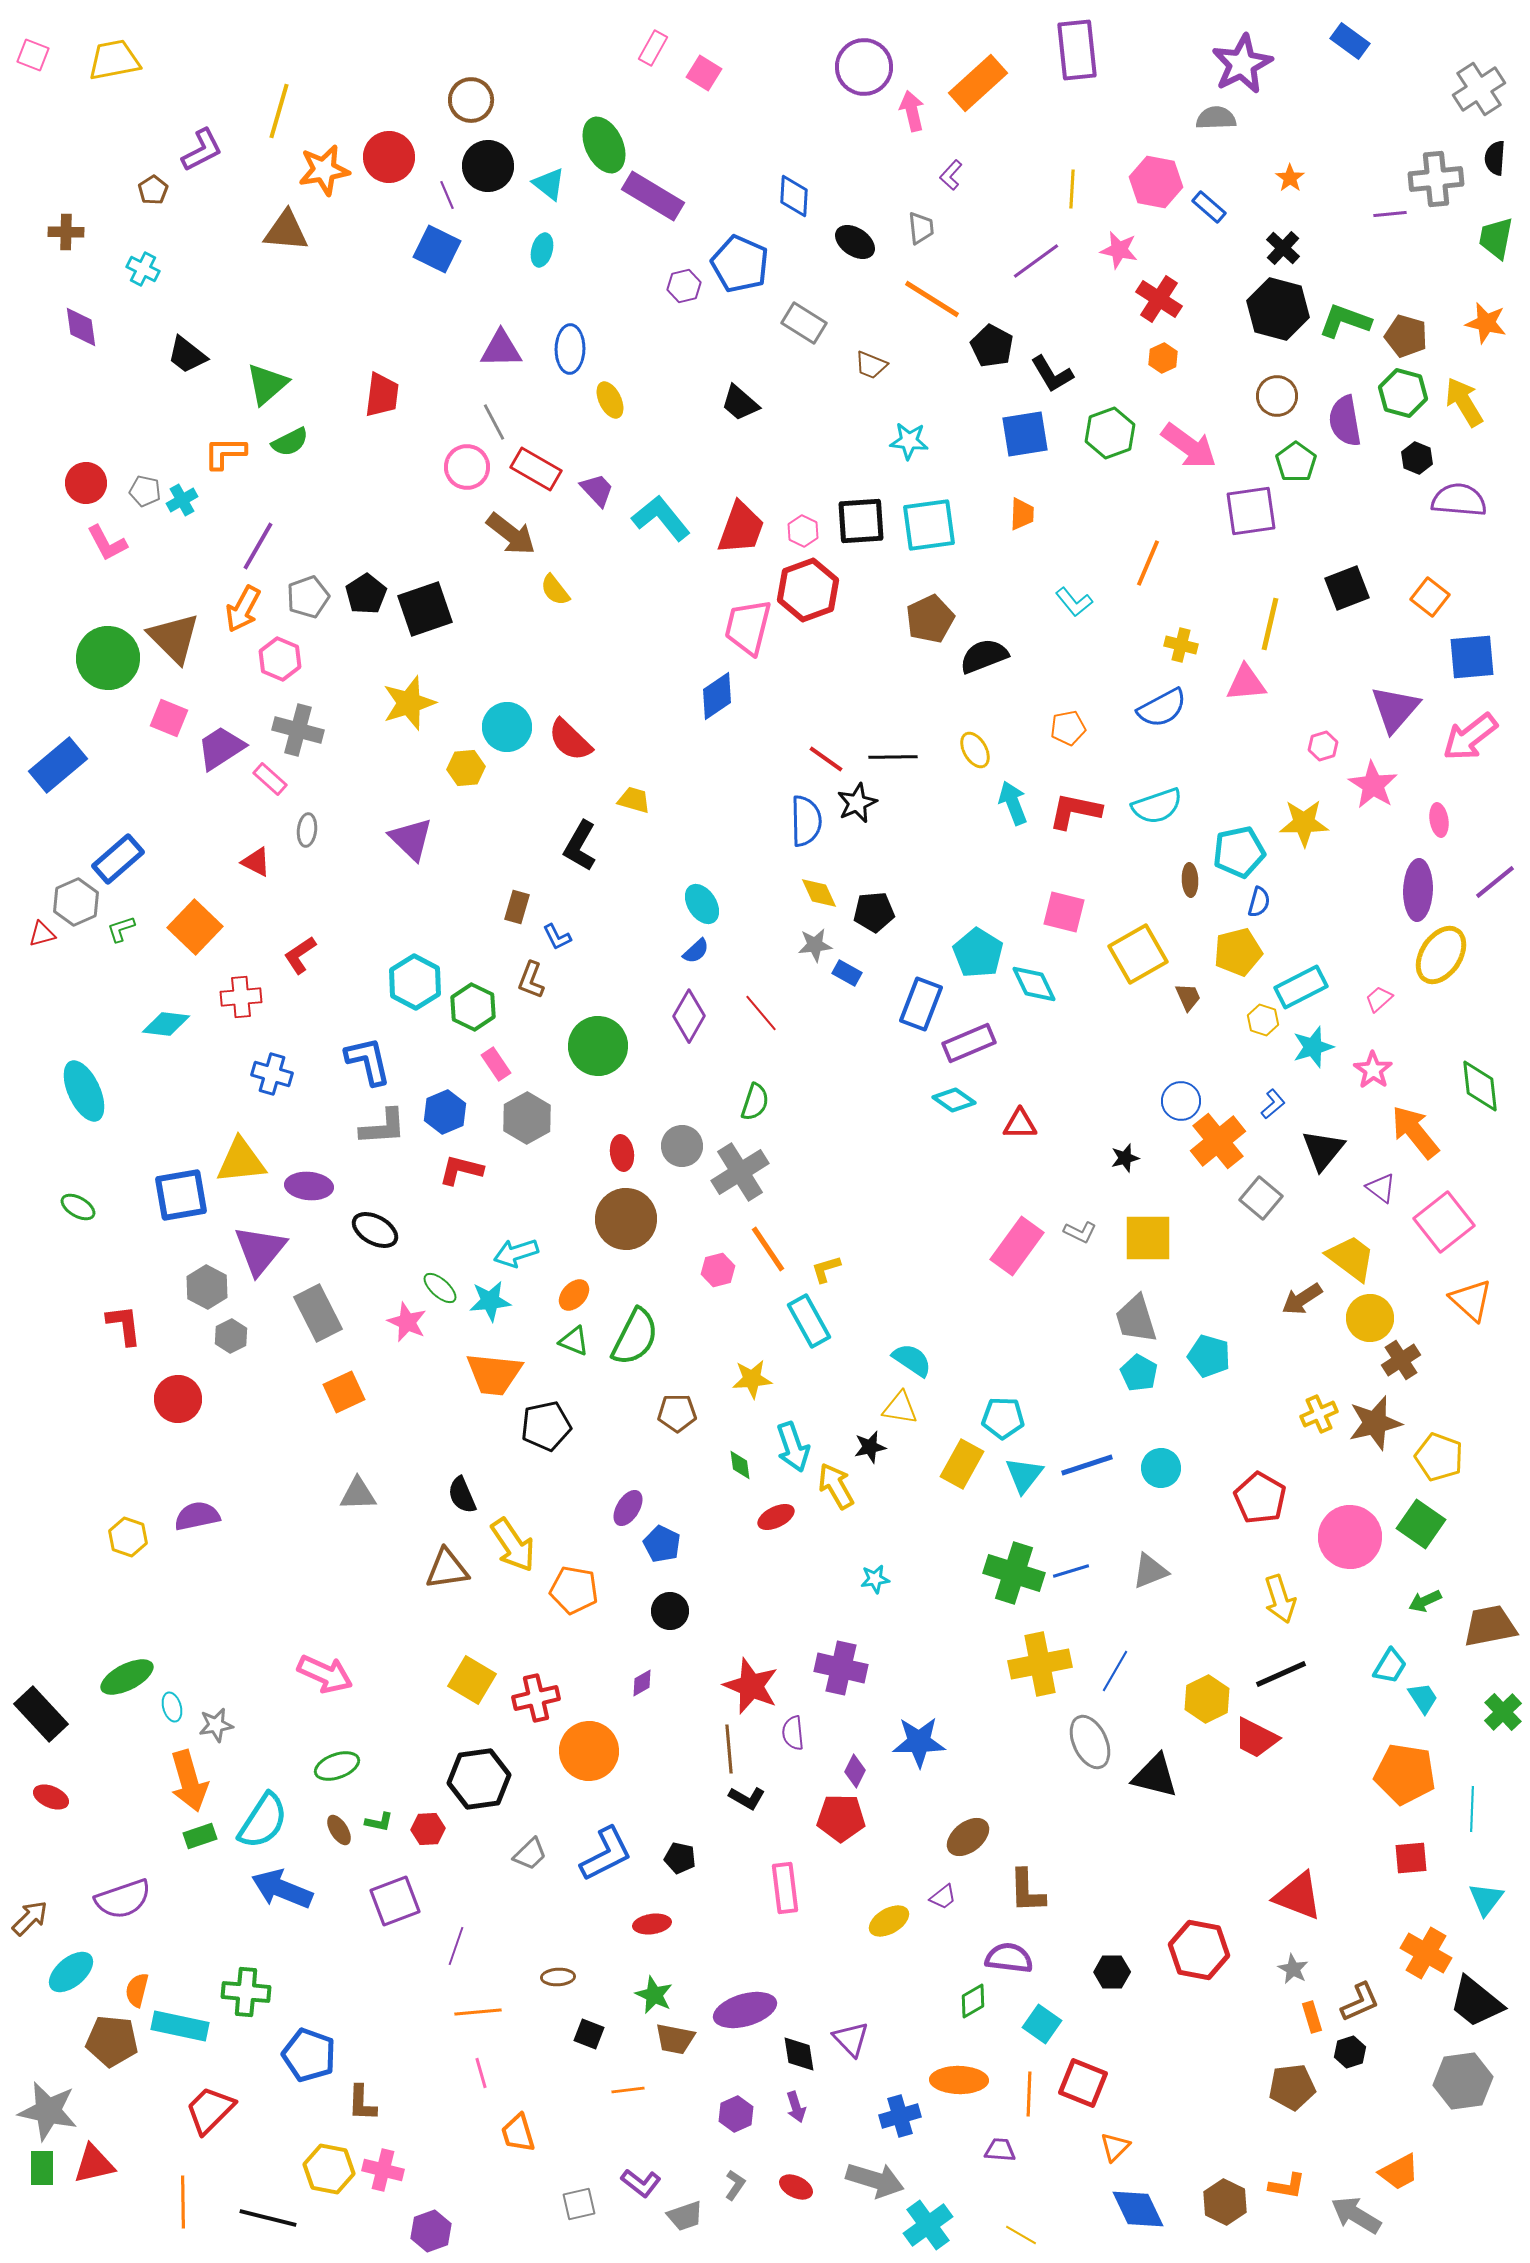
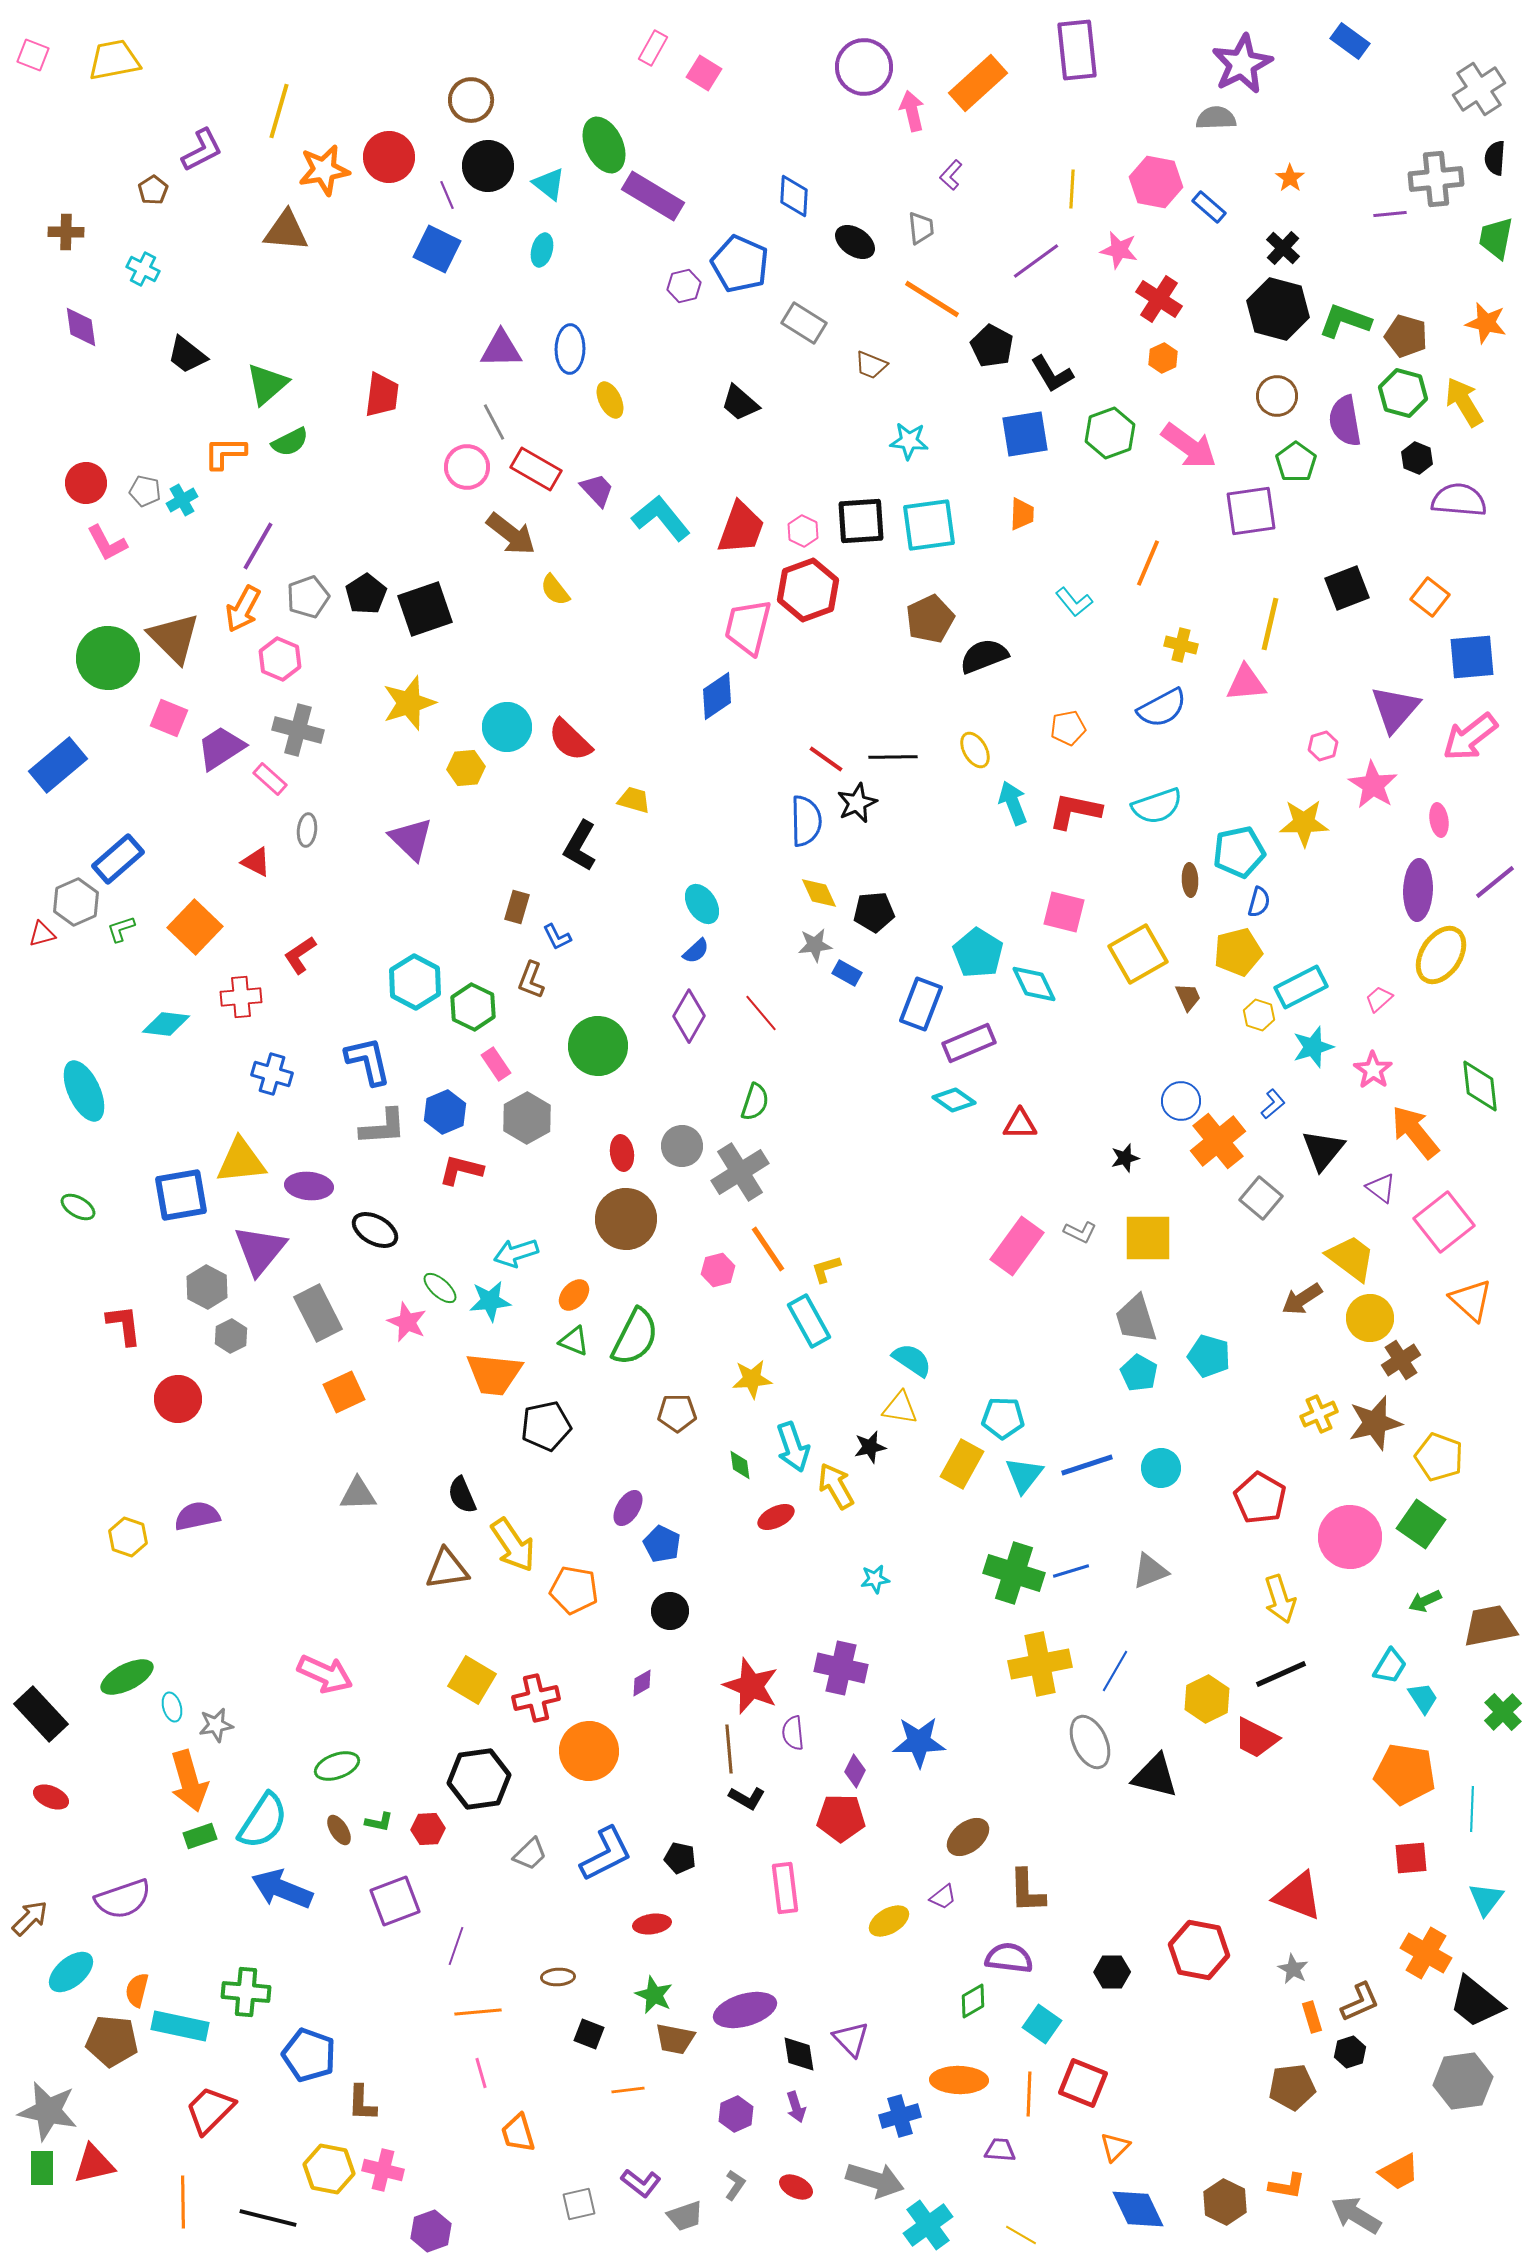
yellow hexagon at (1263, 1020): moved 4 px left, 5 px up
